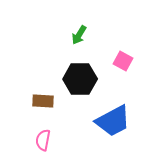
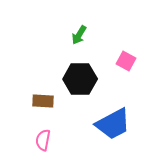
pink square: moved 3 px right
blue trapezoid: moved 3 px down
